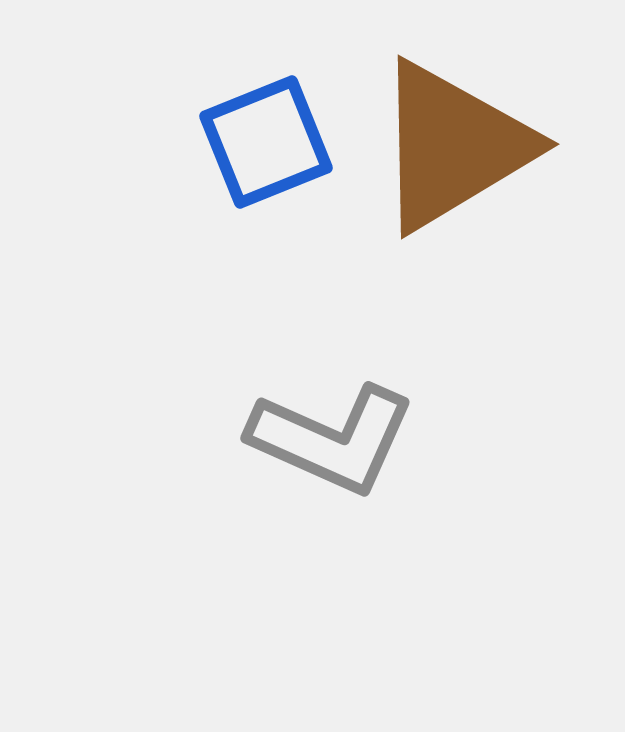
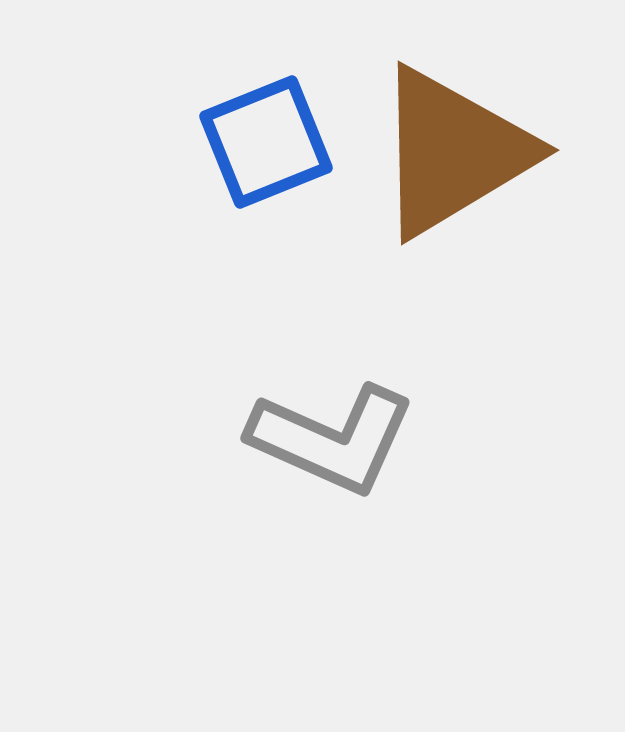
brown triangle: moved 6 px down
